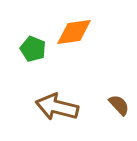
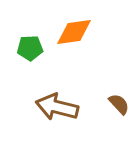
green pentagon: moved 3 px left, 1 px up; rotated 25 degrees counterclockwise
brown semicircle: moved 1 px up
